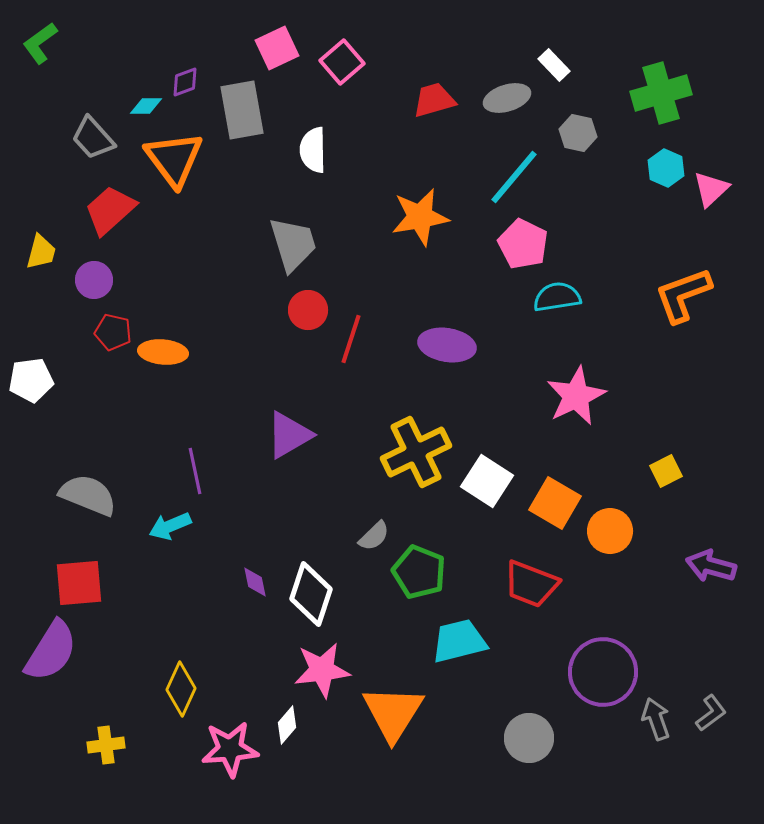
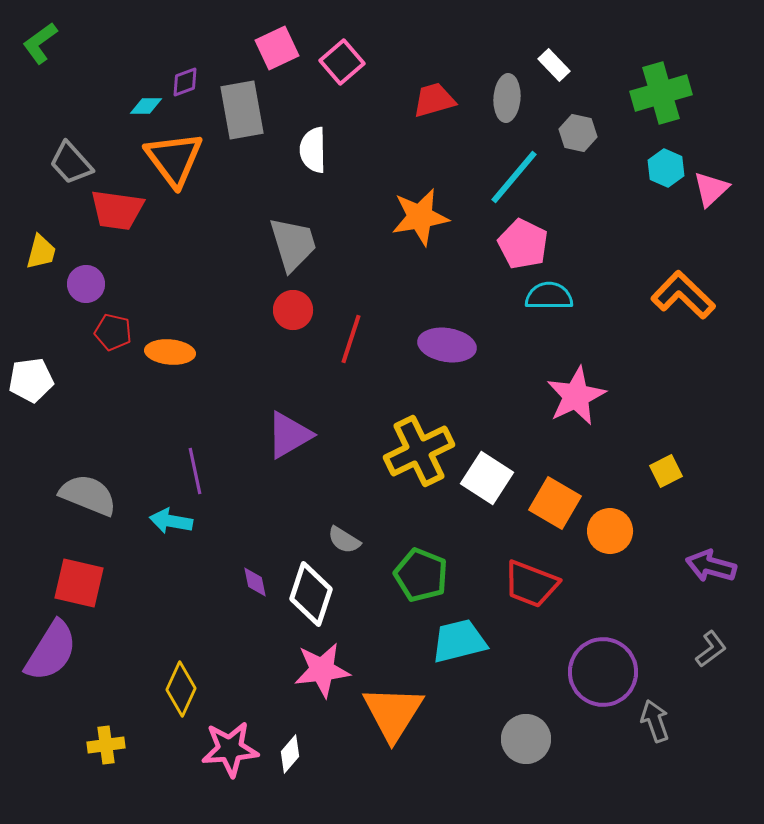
gray ellipse at (507, 98): rotated 69 degrees counterclockwise
gray trapezoid at (93, 138): moved 22 px left, 25 px down
red trapezoid at (110, 210): moved 7 px right; rotated 130 degrees counterclockwise
purple circle at (94, 280): moved 8 px left, 4 px down
orange L-shape at (683, 295): rotated 64 degrees clockwise
cyan semicircle at (557, 297): moved 8 px left, 1 px up; rotated 9 degrees clockwise
red circle at (308, 310): moved 15 px left
orange ellipse at (163, 352): moved 7 px right
yellow cross at (416, 452): moved 3 px right, 1 px up
white square at (487, 481): moved 3 px up
cyan arrow at (170, 526): moved 1 px right, 5 px up; rotated 33 degrees clockwise
gray semicircle at (374, 536): moved 30 px left, 4 px down; rotated 76 degrees clockwise
green pentagon at (419, 572): moved 2 px right, 3 px down
red square at (79, 583): rotated 18 degrees clockwise
gray L-shape at (711, 713): moved 64 px up
gray arrow at (656, 719): moved 1 px left, 2 px down
white diamond at (287, 725): moved 3 px right, 29 px down
gray circle at (529, 738): moved 3 px left, 1 px down
